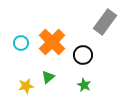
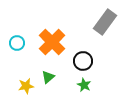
cyan circle: moved 4 px left
black circle: moved 6 px down
